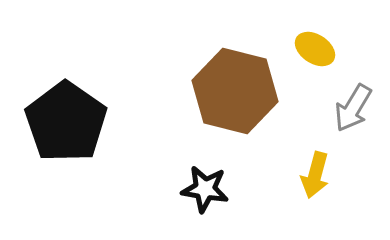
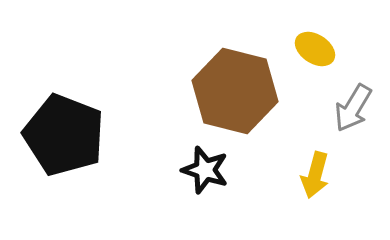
black pentagon: moved 2 px left, 13 px down; rotated 14 degrees counterclockwise
black star: moved 19 px up; rotated 9 degrees clockwise
